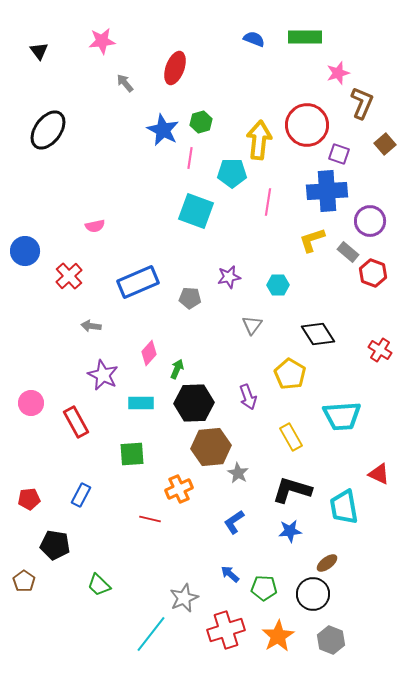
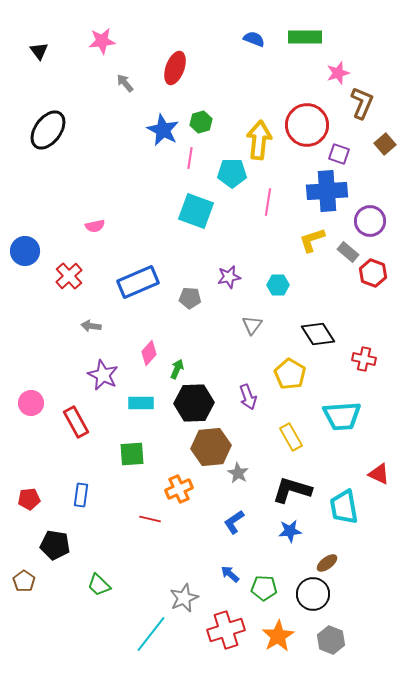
red cross at (380, 350): moved 16 px left, 9 px down; rotated 20 degrees counterclockwise
blue rectangle at (81, 495): rotated 20 degrees counterclockwise
